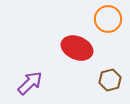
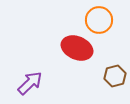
orange circle: moved 9 px left, 1 px down
brown hexagon: moved 5 px right, 4 px up
